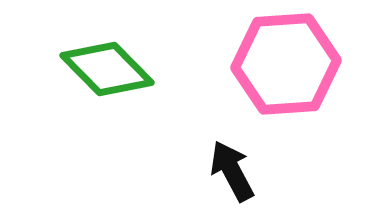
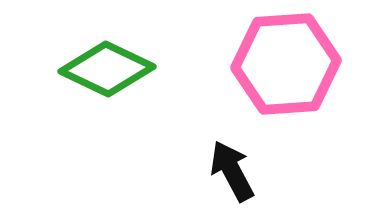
green diamond: rotated 20 degrees counterclockwise
